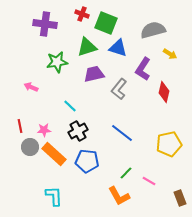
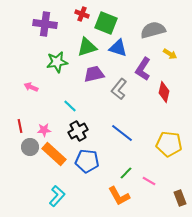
yellow pentagon: rotated 20 degrees clockwise
cyan L-shape: moved 3 px right; rotated 45 degrees clockwise
